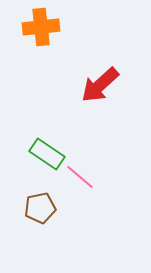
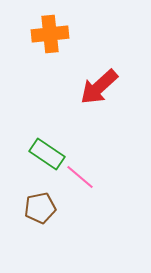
orange cross: moved 9 px right, 7 px down
red arrow: moved 1 px left, 2 px down
